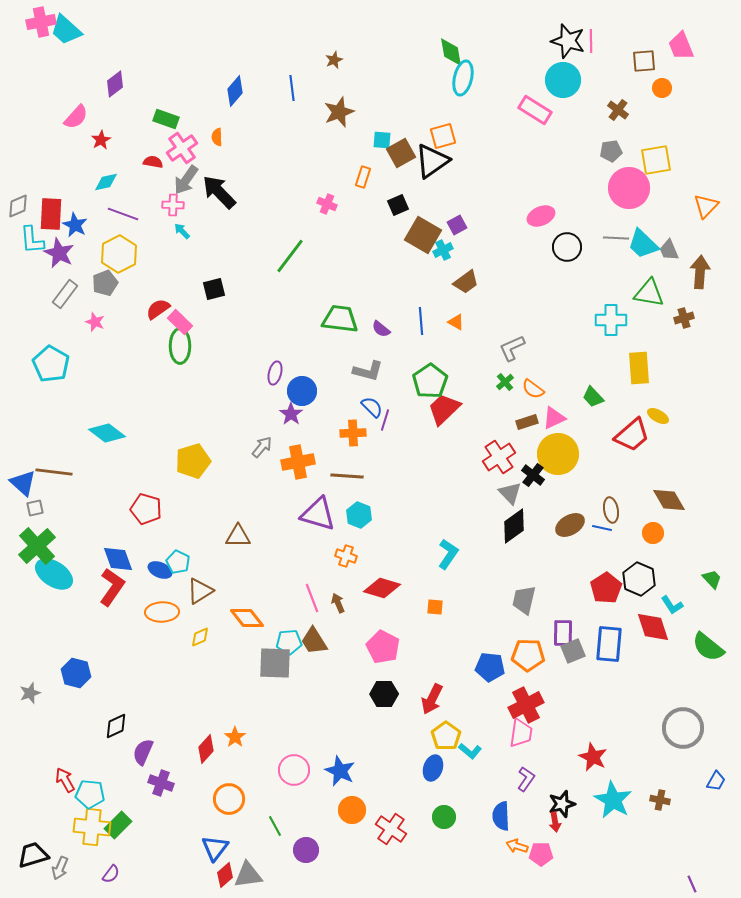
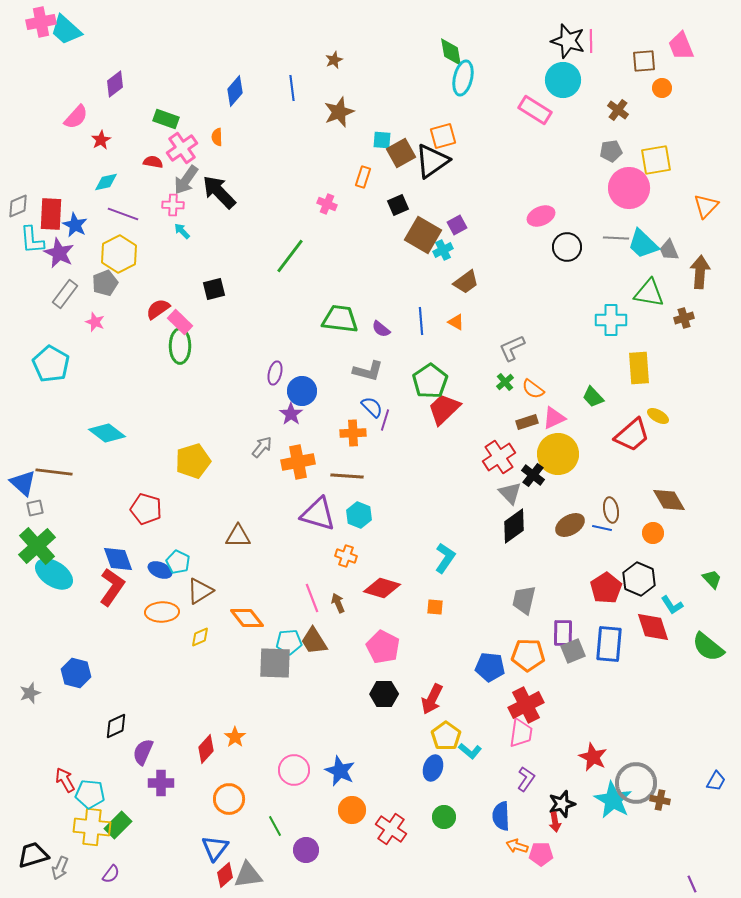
cyan L-shape at (448, 554): moved 3 px left, 4 px down
gray circle at (683, 728): moved 47 px left, 55 px down
purple cross at (161, 783): rotated 20 degrees counterclockwise
